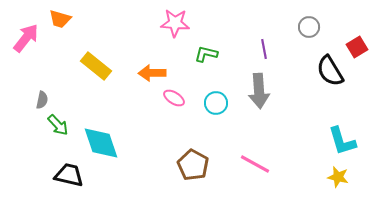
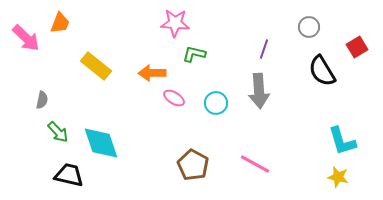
orange trapezoid: moved 4 px down; rotated 85 degrees counterclockwise
pink arrow: rotated 96 degrees clockwise
purple line: rotated 30 degrees clockwise
green L-shape: moved 12 px left
black semicircle: moved 8 px left
green arrow: moved 7 px down
